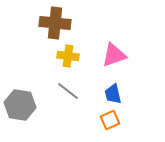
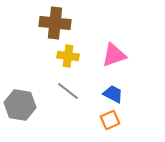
blue trapezoid: rotated 130 degrees clockwise
